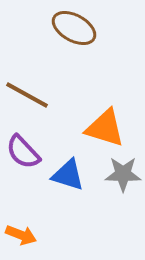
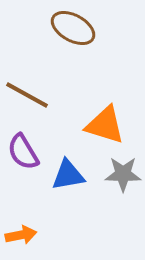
brown ellipse: moved 1 px left
orange triangle: moved 3 px up
purple semicircle: rotated 12 degrees clockwise
blue triangle: rotated 27 degrees counterclockwise
orange arrow: rotated 32 degrees counterclockwise
